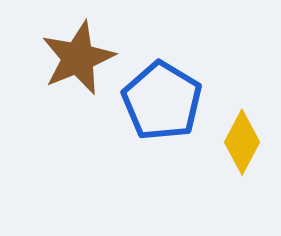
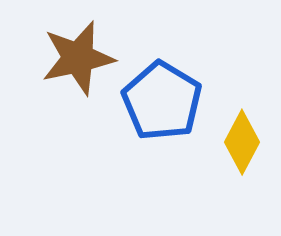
brown star: rotated 10 degrees clockwise
